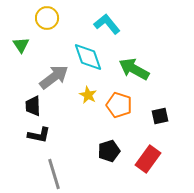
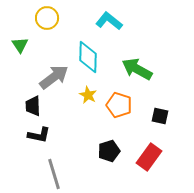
cyan L-shape: moved 2 px right, 3 px up; rotated 12 degrees counterclockwise
green triangle: moved 1 px left
cyan diamond: rotated 20 degrees clockwise
green arrow: moved 3 px right
black square: rotated 24 degrees clockwise
red rectangle: moved 1 px right, 2 px up
